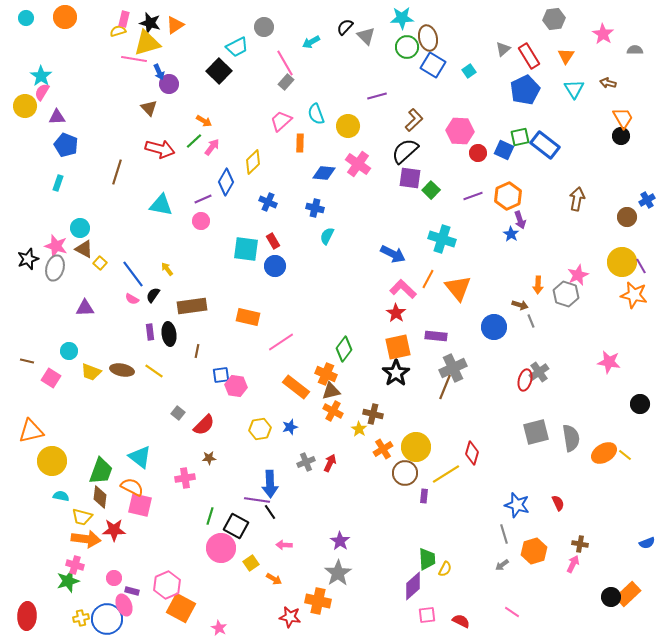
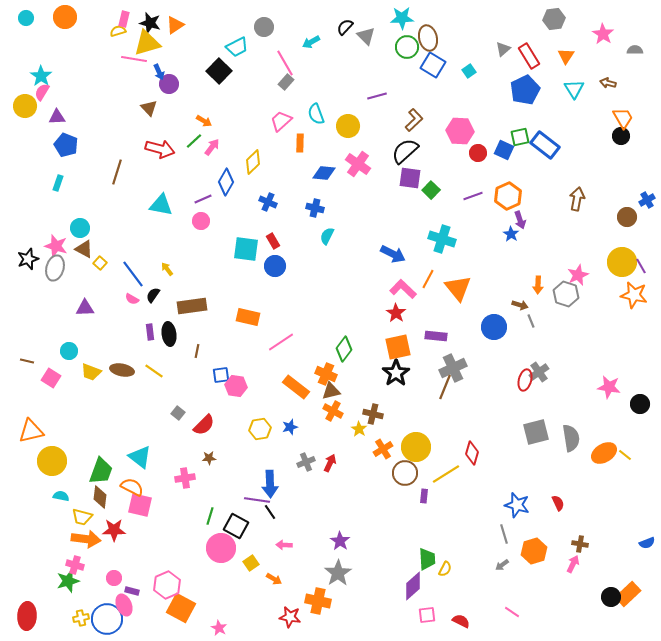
pink star at (609, 362): moved 25 px down
